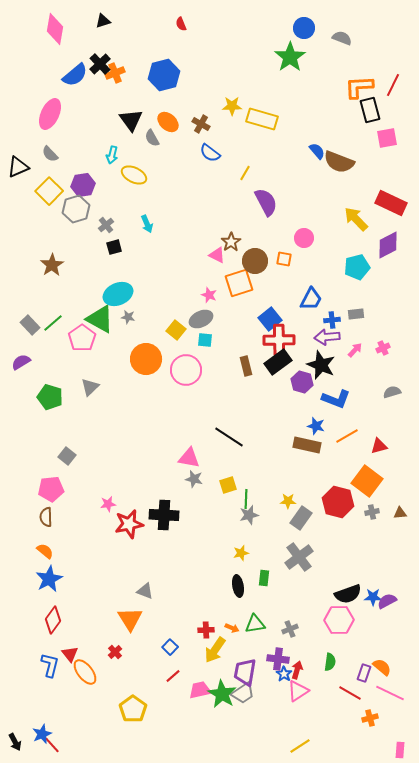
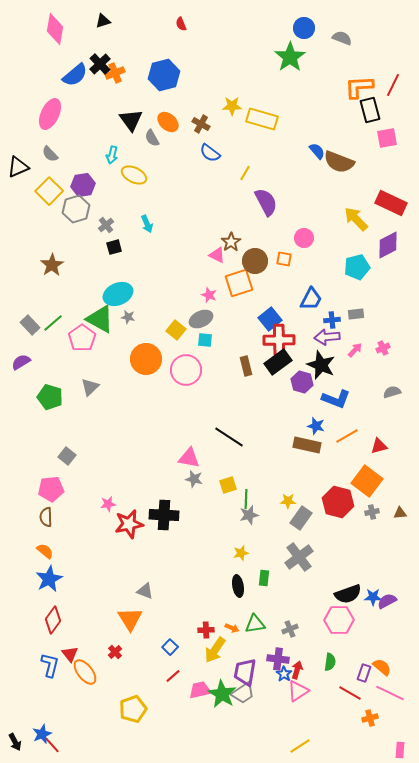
yellow pentagon at (133, 709): rotated 16 degrees clockwise
